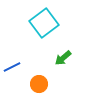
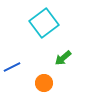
orange circle: moved 5 px right, 1 px up
